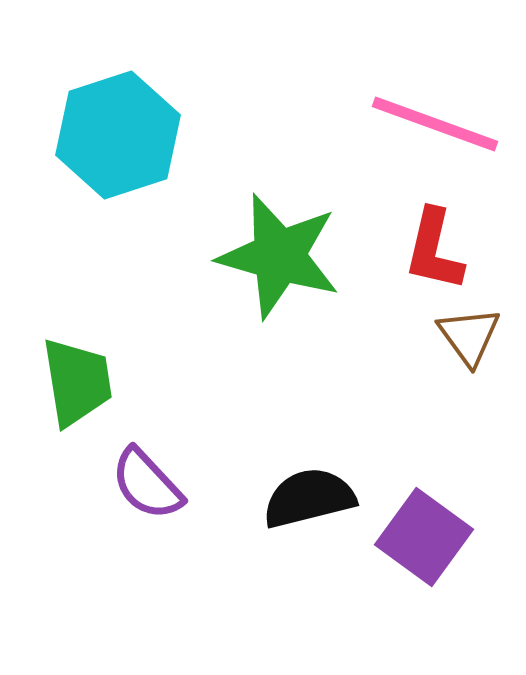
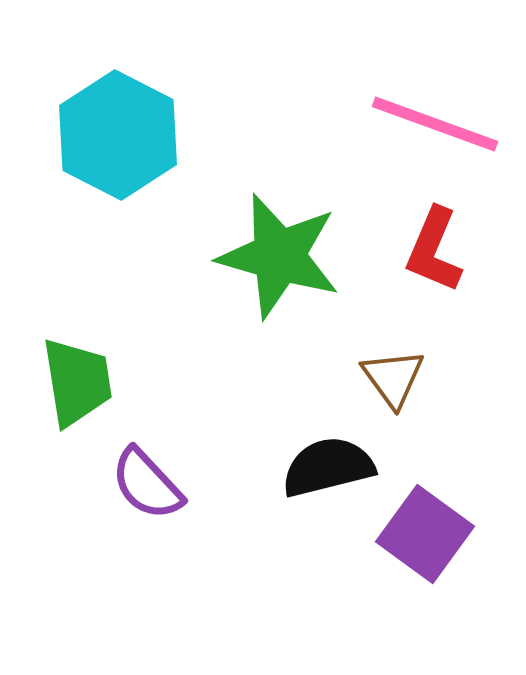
cyan hexagon: rotated 15 degrees counterclockwise
red L-shape: rotated 10 degrees clockwise
brown triangle: moved 76 px left, 42 px down
black semicircle: moved 19 px right, 31 px up
purple square: moved 1 px right, 3 px up
